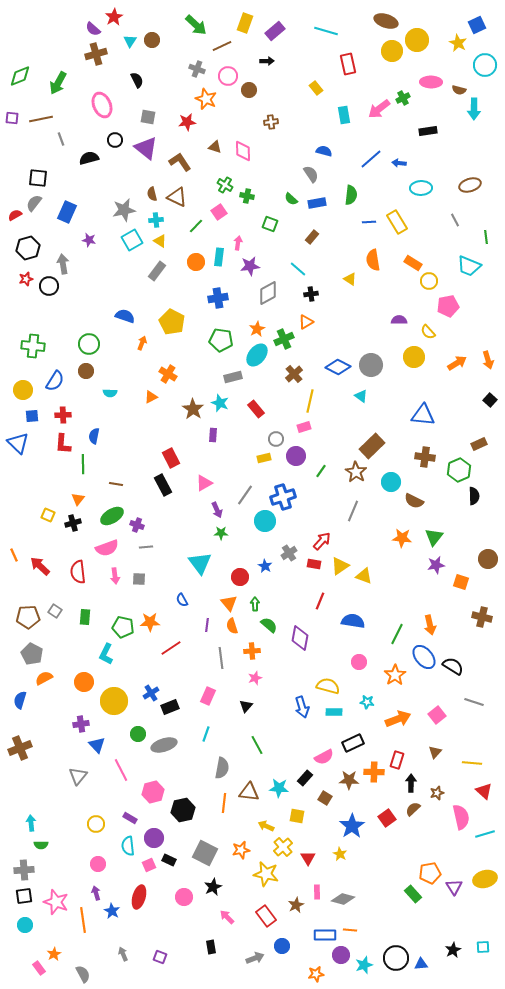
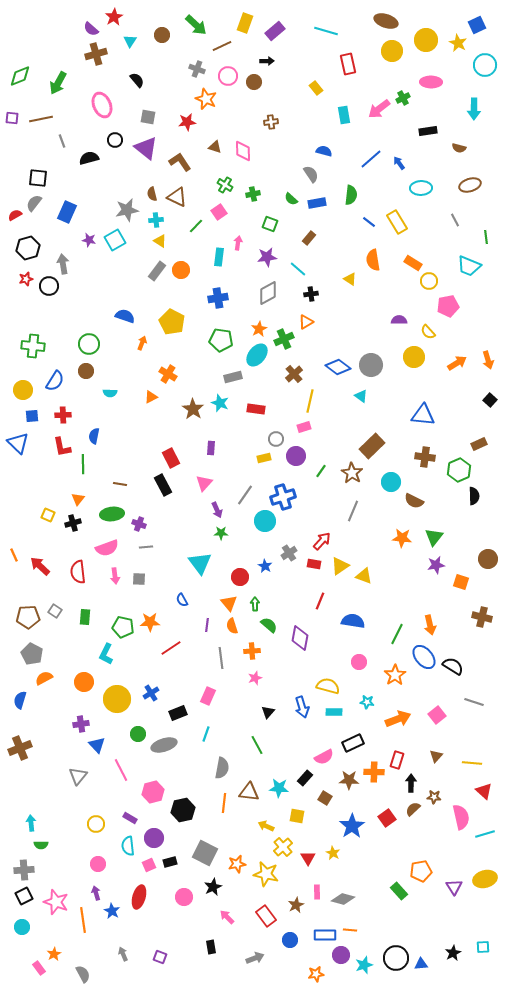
purple semicircle at (93, 29): moved 2 px left
brown circle at (152, 40): moved 10 px right, 5 px up
yellow circle at (417, 40): moved 9 px right
black semicircle at (137, 80): rotated 14 degrees counterclockwise
brown circle at (249, 90): moved 5 px right, 8 px up
brown semicircle at (459, 90): moved 58 px down
gray line at (61, 139): moved 1 px right, 2 px down
blue arrow at (399, 163): rotated 48 degrees clockwise
green cross at (247, 196): moved 6 px right, 2 px up; rotated 24 degrees counterclockwise
gray star at (124, 210): moved 3 px right
blue line at (369, 222): rotated 40 degrees clockwise
brown rectangle at (312, 237): moved 3 px left, 1 px down
cyan square at (132, 240): moved 17 px left
orange circle at (196, 262): moved 15 px left, 8 px down
purple star at (250, 266): moved 17 px right, 9 px up
orange star at (257, 329): moved 2 px right
blue diamond at (338, 367): rotated 10 degrees clockwise
red rectangle at (256, 409): rotated 42 degrees counterclockwise
purple rectangle at (213, 435): moved 2 px left, 13 px down
red L-shape at (63, 444): moved 1 px left, 3 px down; rotated 15 degrees counterclockwise
brown star at (356, 472): moved 4 px left, 1 px down
pink triangle at (204, 483): rotated 18 degrees counterclockwise
brown line at (116, 484): moved 4 px right
green ellipse at (112, 516): moved 2 px up; rotated 25 degrees clockwise
purple cross at (137, 525): moved 2 px right, 1 px up
yellow circle at (114, 701): moved 3 px right, 2 px up
black triangle at (246, 706): moved 22 px right, 6 px down
black rectangle at (170, 707): moved 8 px right, 6 px down
brown triangle at (435, 752): moved 1 px right, 4 px down
brown star at (437, 793): moved 3 px left, 4 px down; rotated 24 degrees clockwise
orange star at (241, 850): moved 4 px left, 14 px down
yellow star at (340, 854): moved 7 px left, 1 px up
black rectangle at (169, 860): moved 1 px right, 2 px down; rotated 40 degrees counterclockwise
orange pentagon at (430, 873): moved 9 px left, 2 px up
green rectangle at (413, 894): moved 14 px left, 3 px up
black square at (24, 896): rotated 18 degrees counterclockwise
cyan circle at (25, 925): moved 3 px left, 2 px down
blue circle at (282, 946): moved 8 px right, 6 px up
black star at (453, 950): moved 3 px down
